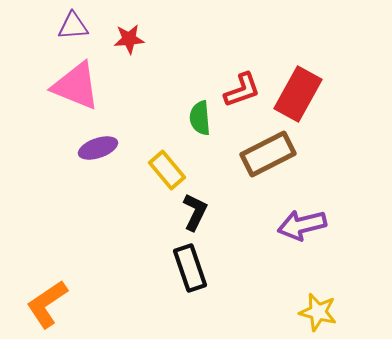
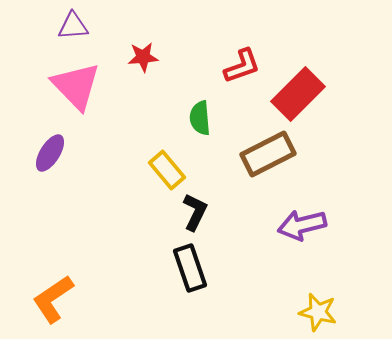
red star: moved 14 px right, 18 px down
pink triangle: rotated 24 degrees clockwise
red L-shape: moved 24 px up
red rectangle: rotated 16 degrees clockwise
purple ellipse: moved 48 px left, 5 px down; rotated 39 degrees counterclockwise
orange L-shape: moved 6 px right, 5 px up
